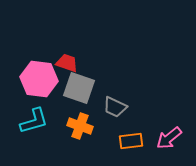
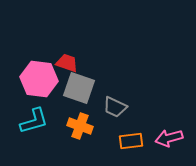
pink arrow: rotated 24 degrees clockwise
